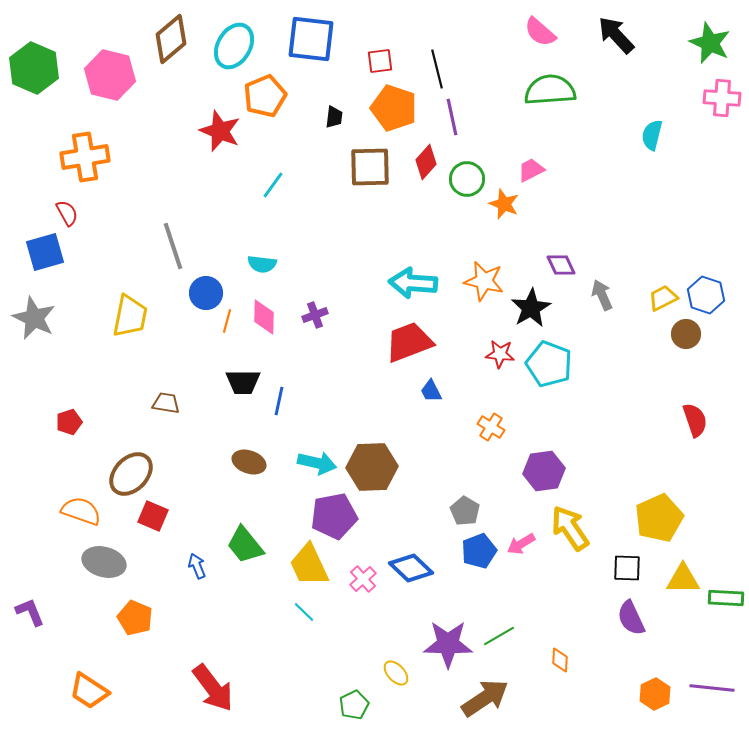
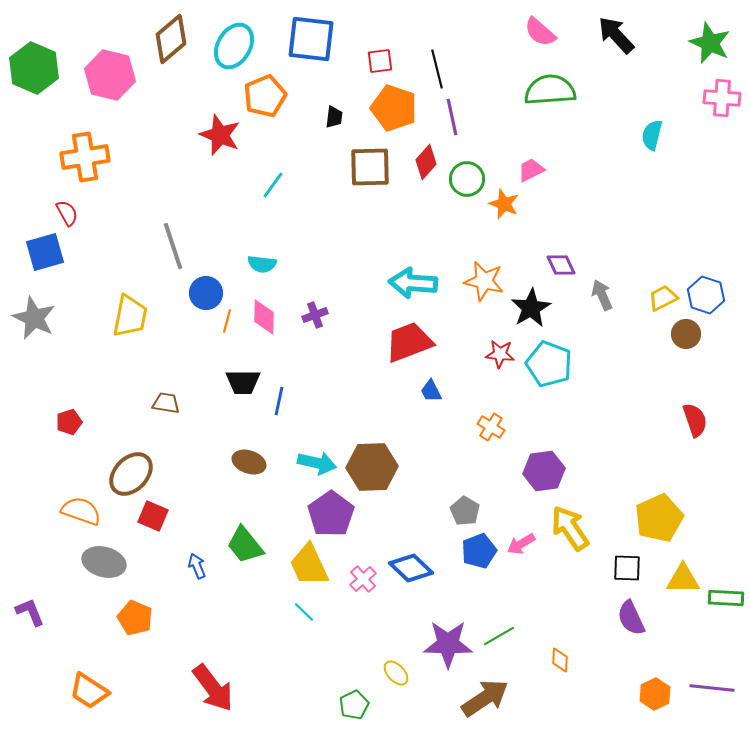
red star at (220, 131): moved 4 px down
purple pentagon at (334, 516): moved 3 px left, 2 px up; rotated 24 degrees counterclockwise
